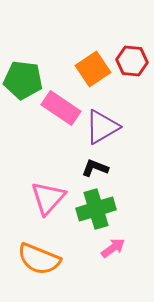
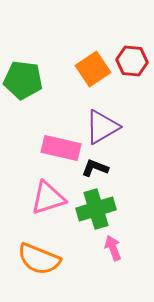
pink rectangle: moved 40 px down; rotated 21 degrees counterclockwise
pink triangle: rotated 30 degrees clockwise
pink arrow: rotated 75 degrees counterclockwise
